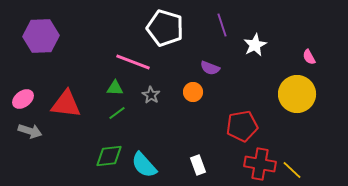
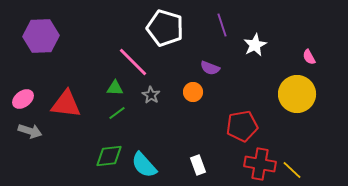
pink line: rotated 24 degrees clockwise
